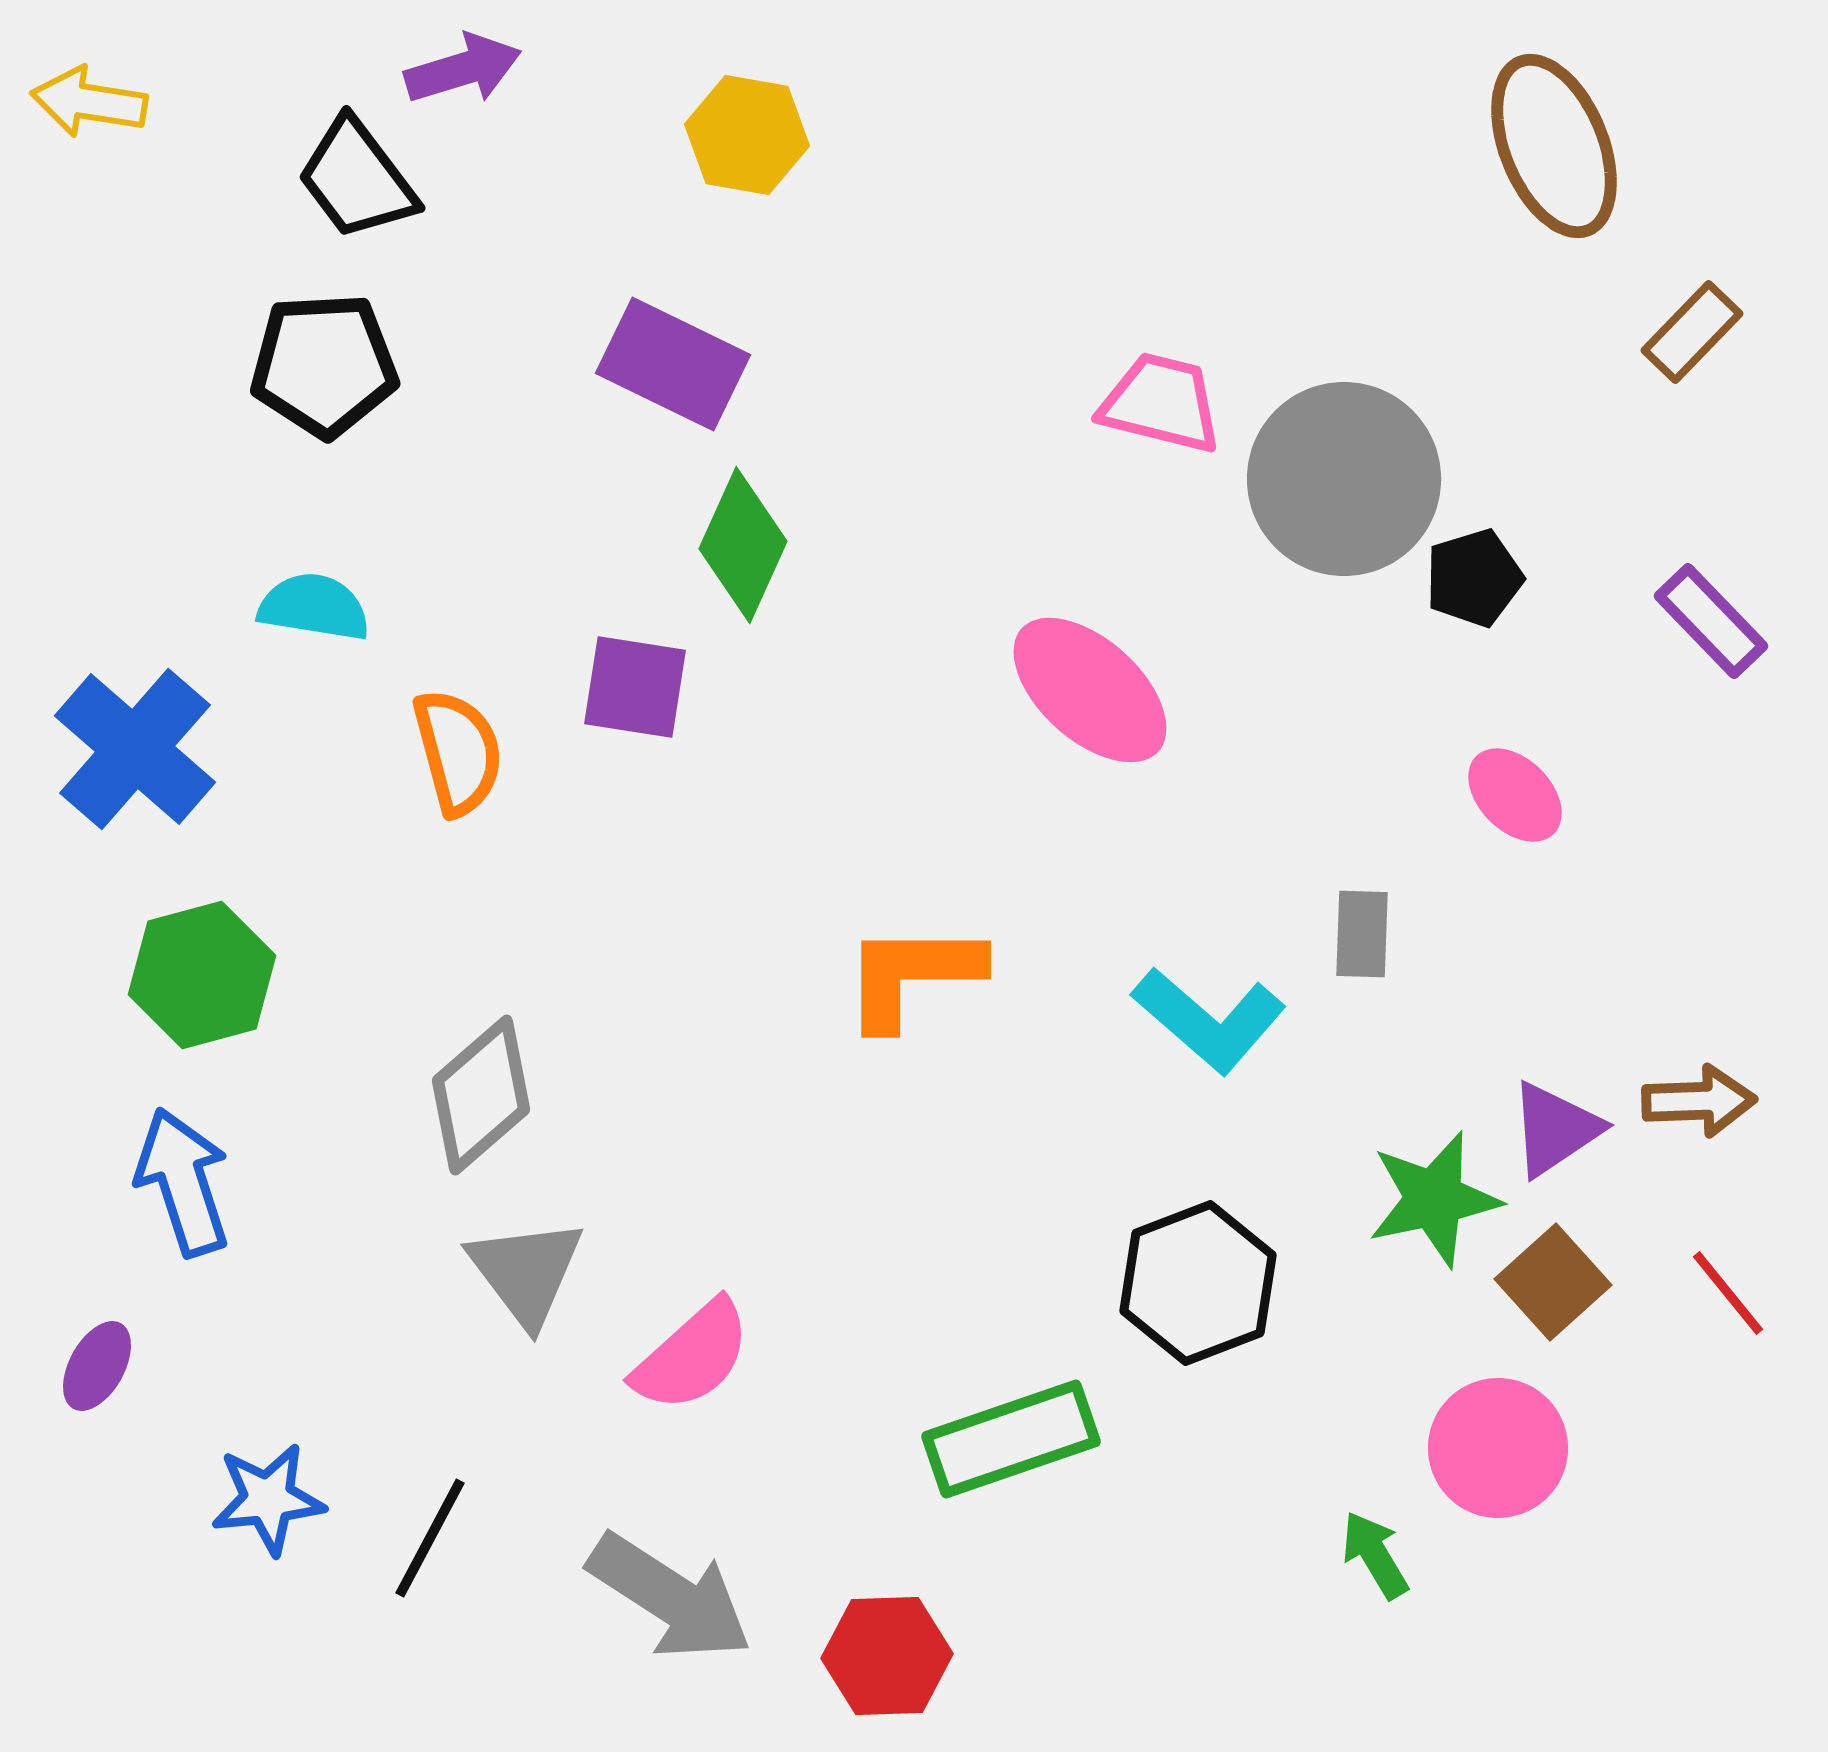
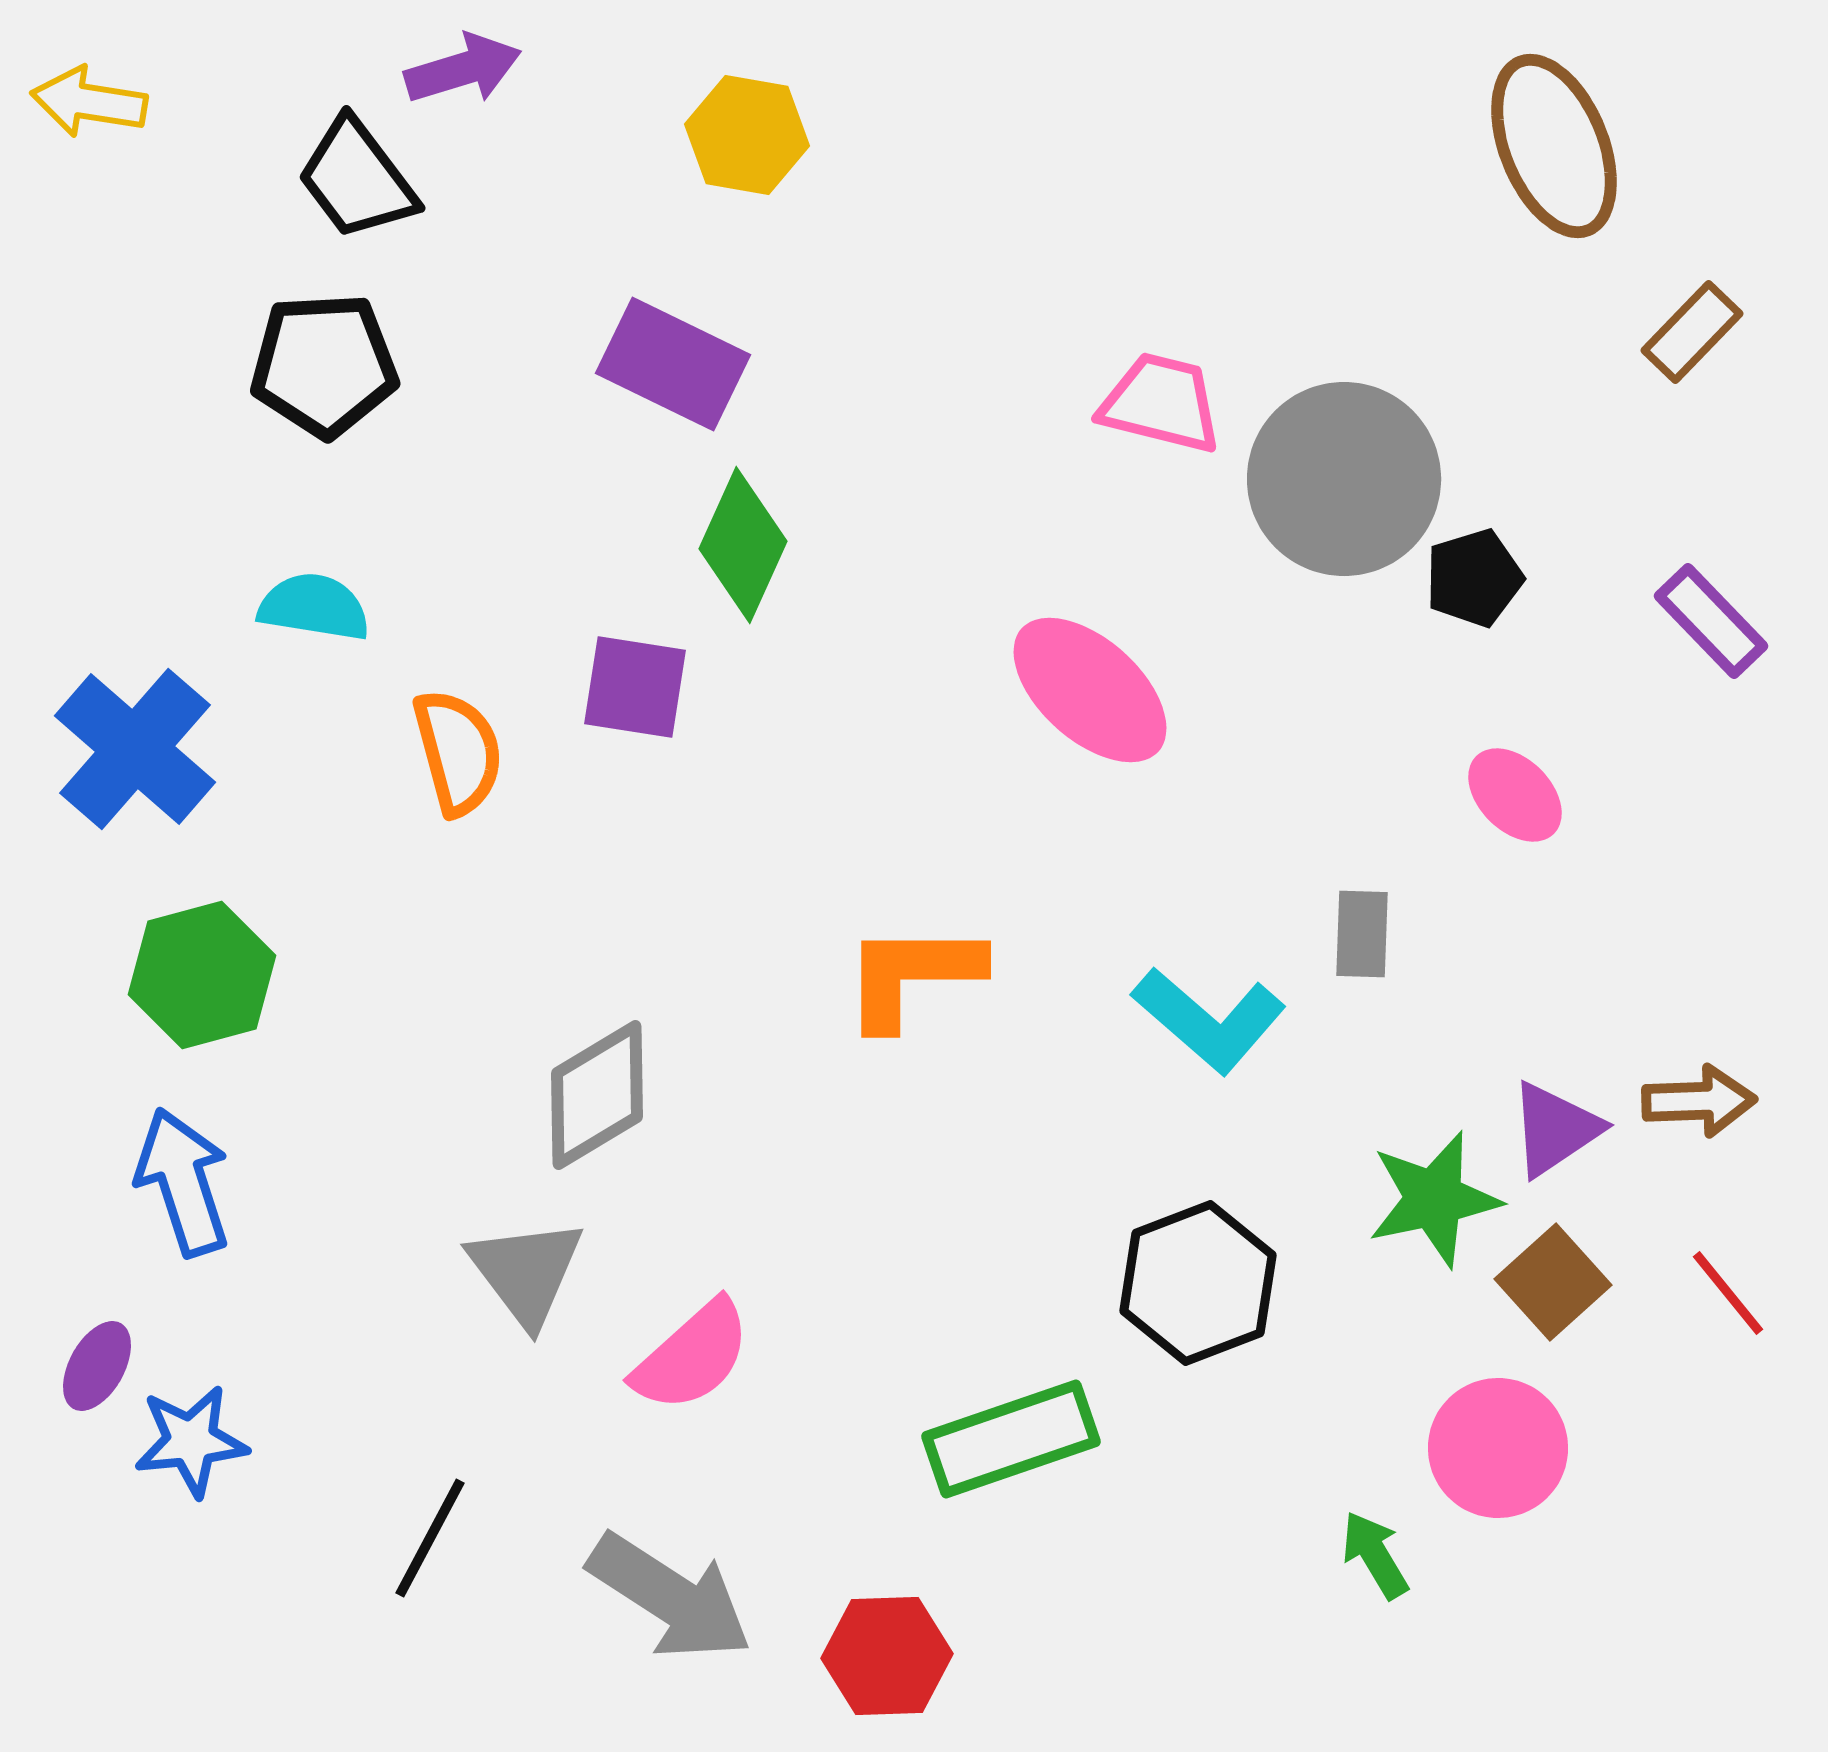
gray diamond at (481, 1095): moved 116 px right; rotated 10 degrees clockwise
blue star at (268, 1499): moved 77 px left, 58 px up
